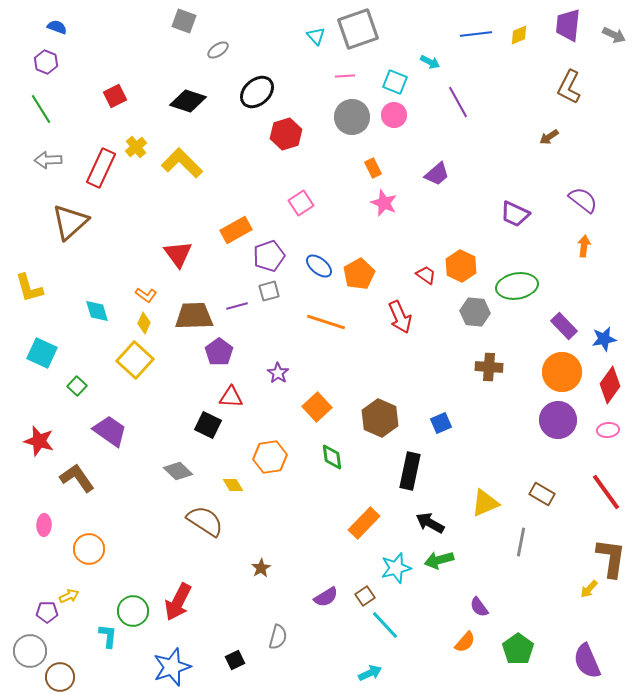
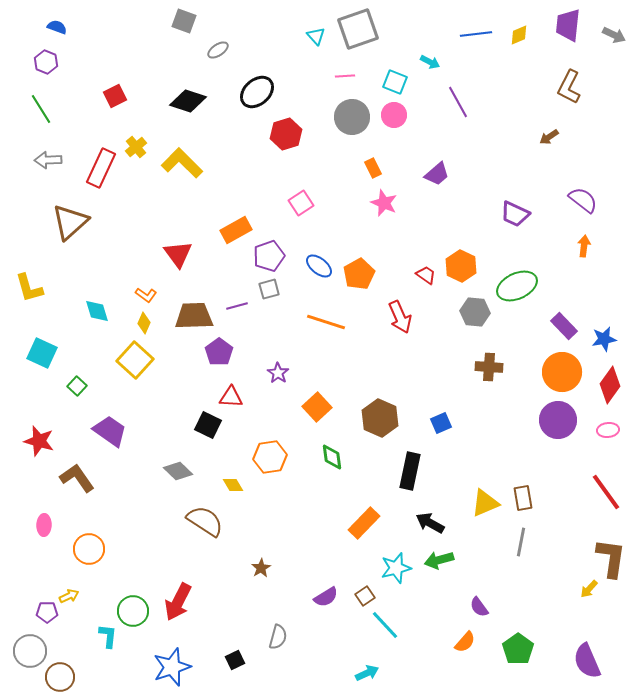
green ellipse at (517, 286): rotated 15 degrees counterclockwise
gray square at (269, 291): moved 2 px up
brown rectangle at (542, 494): moved 19 px left, 4 px down; rotated 50 degrees clockwise
cyan arrow at (370, 673): moved 3 px left
